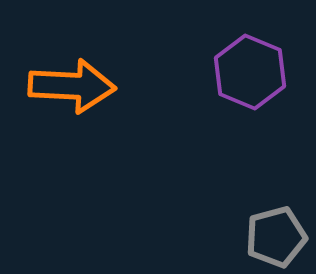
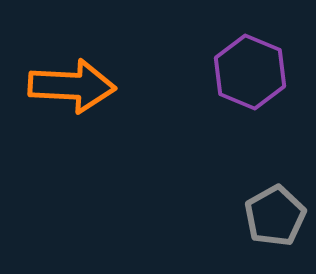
gray pentagon: moved 1 px left, 21 px up; rotated 14 degrees counterclockwise
